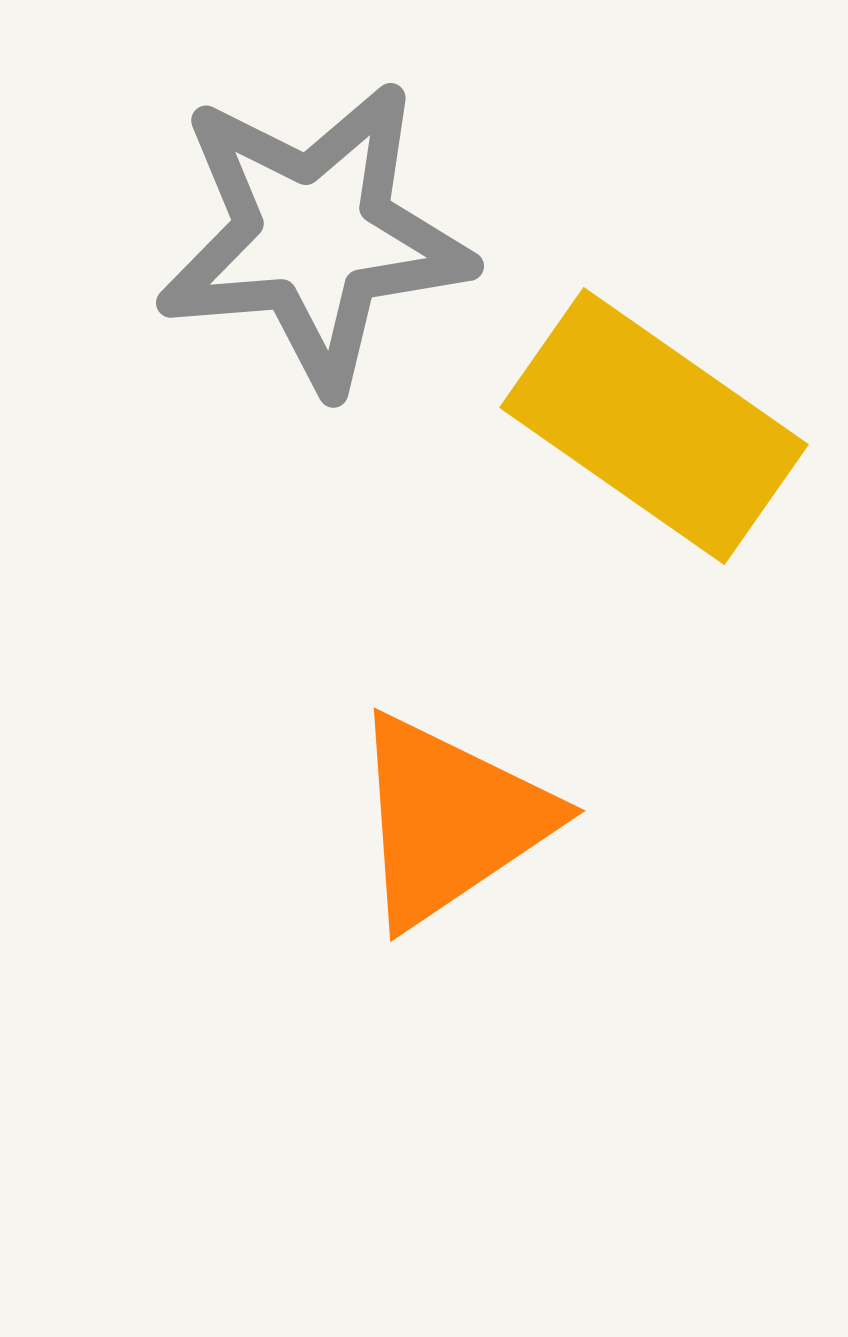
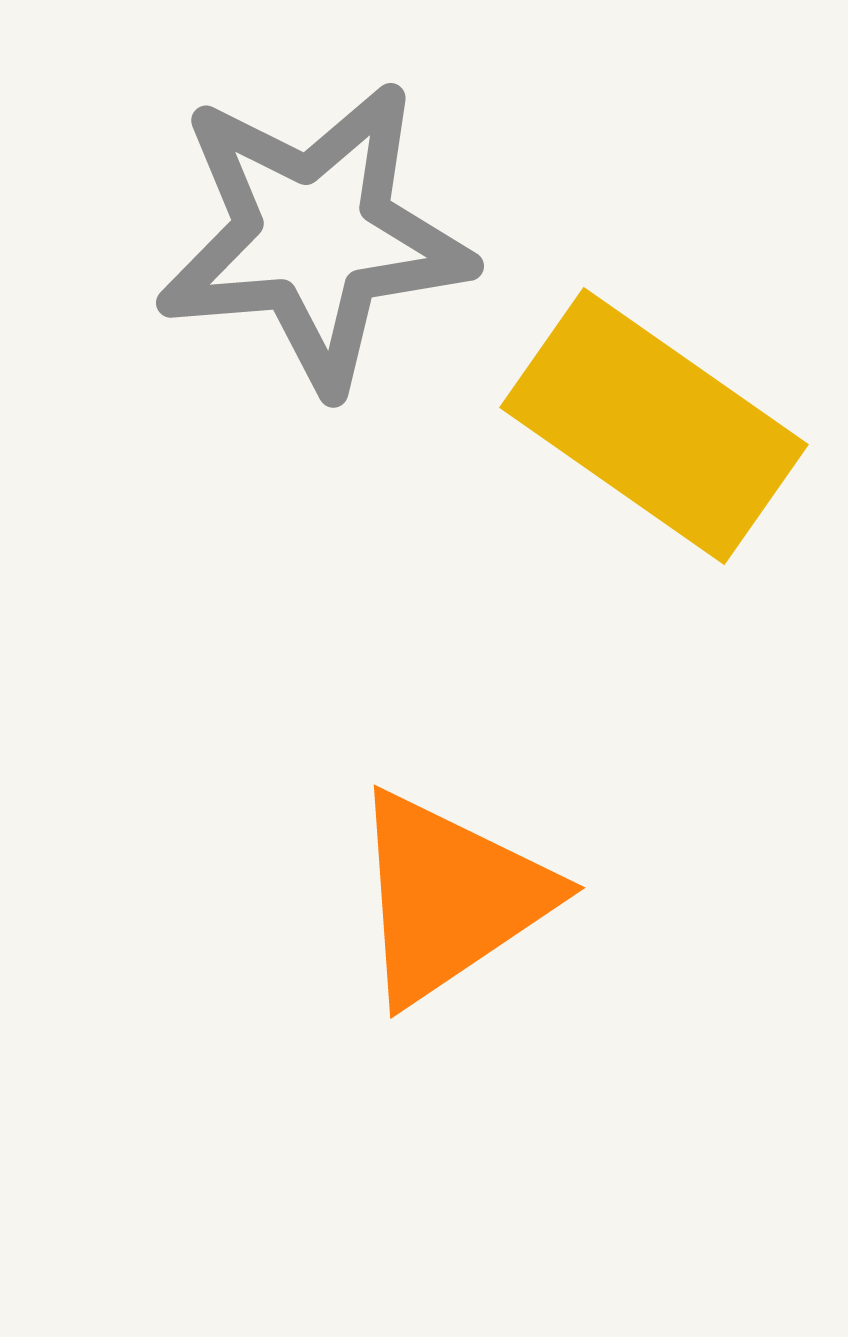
orange triangle: moved 77 px down
